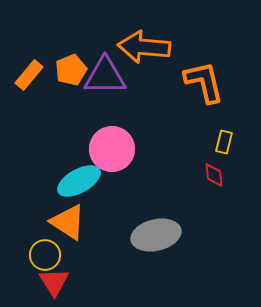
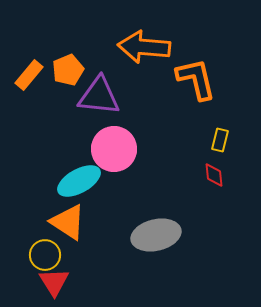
orange pentagon: moved 3 px left
purple triangle: moved 6 px left, 20 px down; rotated 6 degrees clockwise
orange L-shape: moved 8 px left, 3 px up
yellow rectangle: moved 4 px left, 2 px up
pink circle: moved 2 px right
